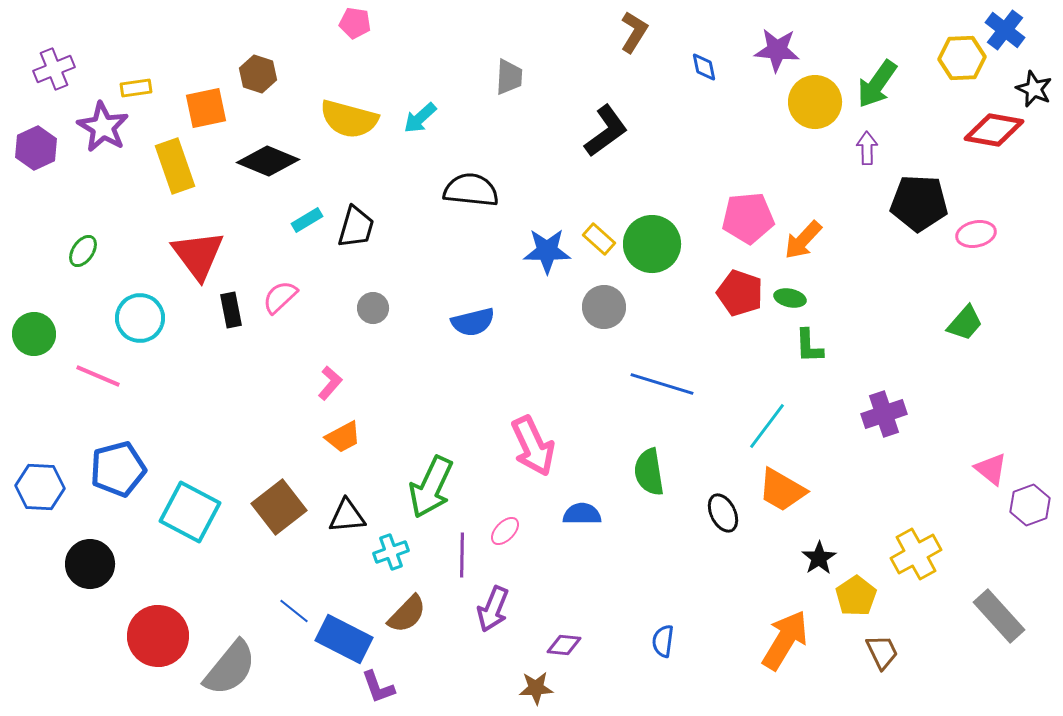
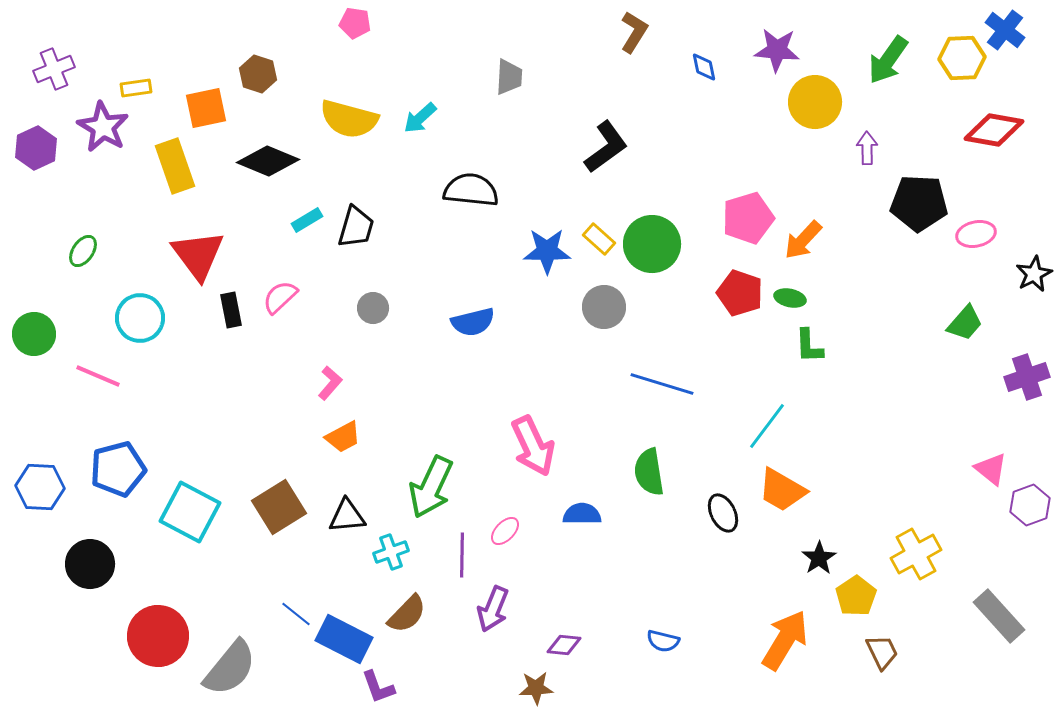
green arrow at (877, 84): moved 11 px right, 24 px up
black star at (1034, 89): moved 185 px down; rotated 21 degrees clockwise
black L-shape at (606, 131): moved 16 px down
pink pentagon at (748, 218): rotated 12 degrees counterclockwise
purple cross at (884, 414): moved 143 px right, 37 px up
brown square at (279, 507): rotated 6 degrees clockwise
blue line at (294, 611): moved 2 px right, 3 px down
blue semicircle at (663, 641): rotated 84 degrees counterclockwise
